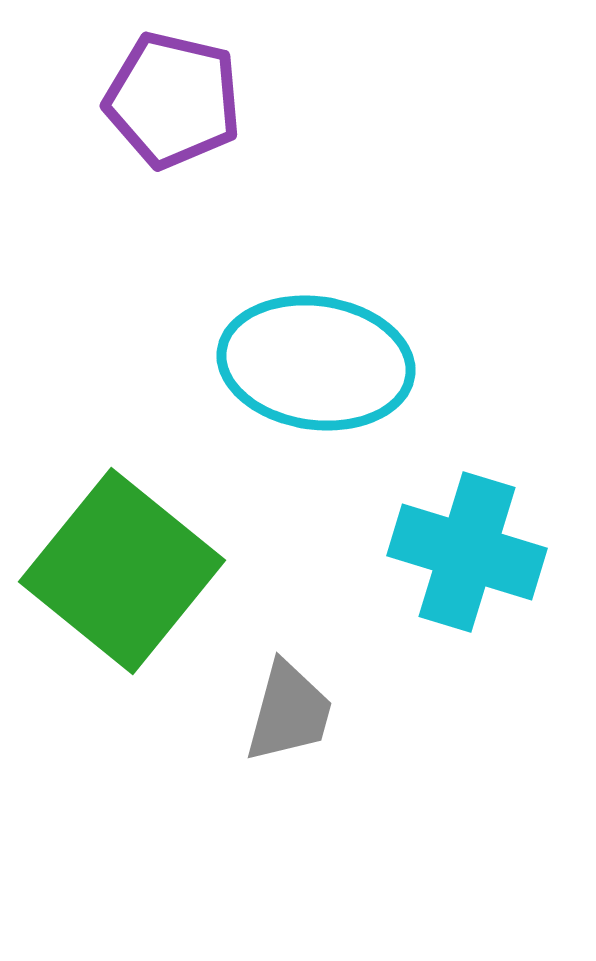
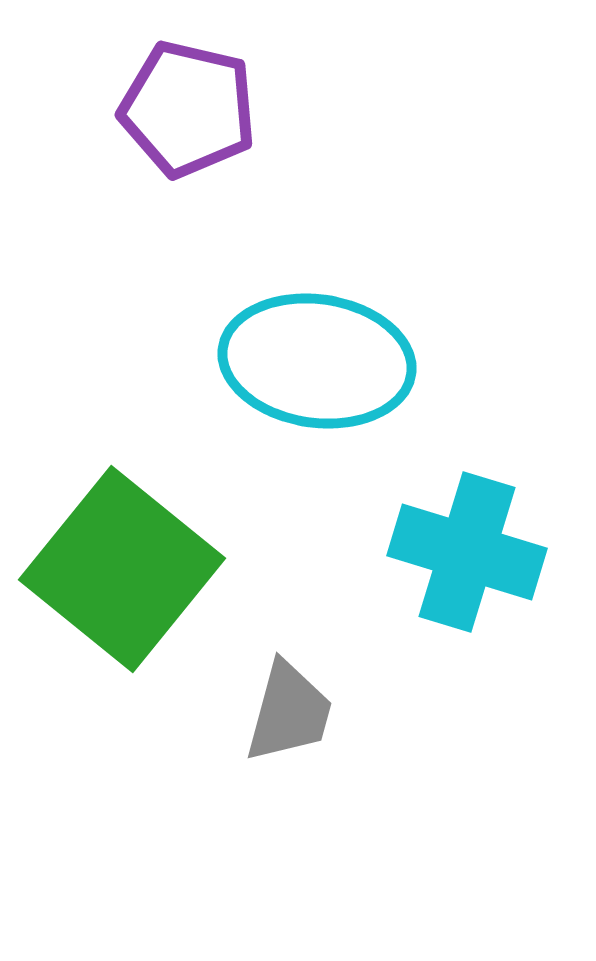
purple pentagon: moved 15 px right, 9 px down
cyan ellipse: moved 1 px right, 2 px up
green square: moved 2 px up
